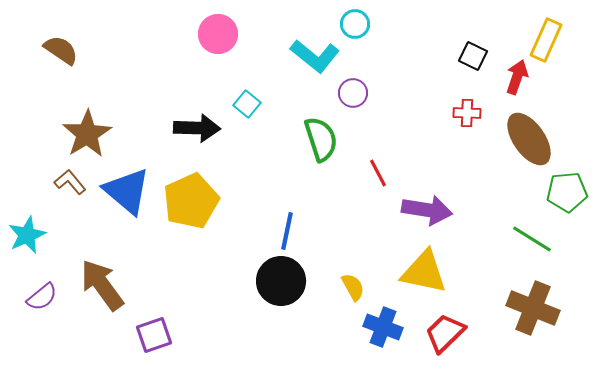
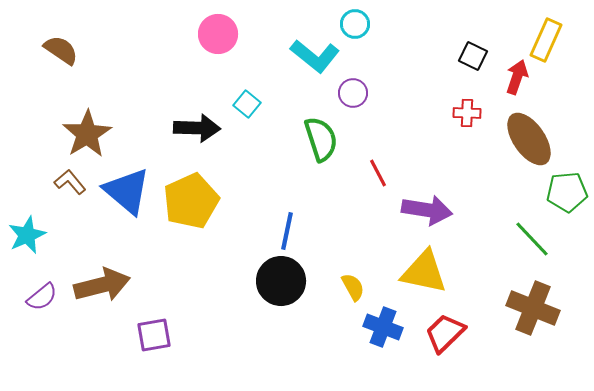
green line: rotated 15 degrees clockwise
brown arrow: rotated 112 degrees clockwise
purple square: rotated 9 degrees clockwise
